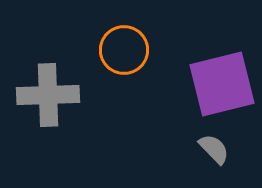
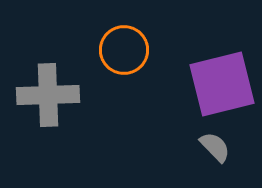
gray semicircle: moved 1 px right, 2 px up
